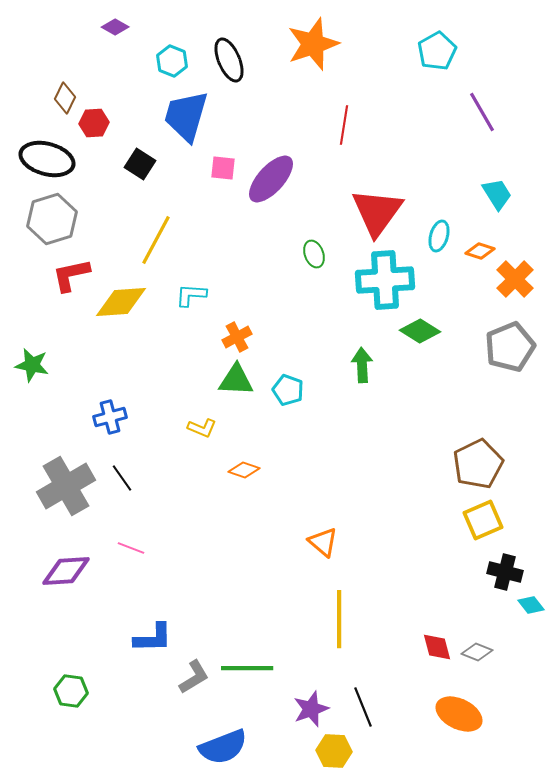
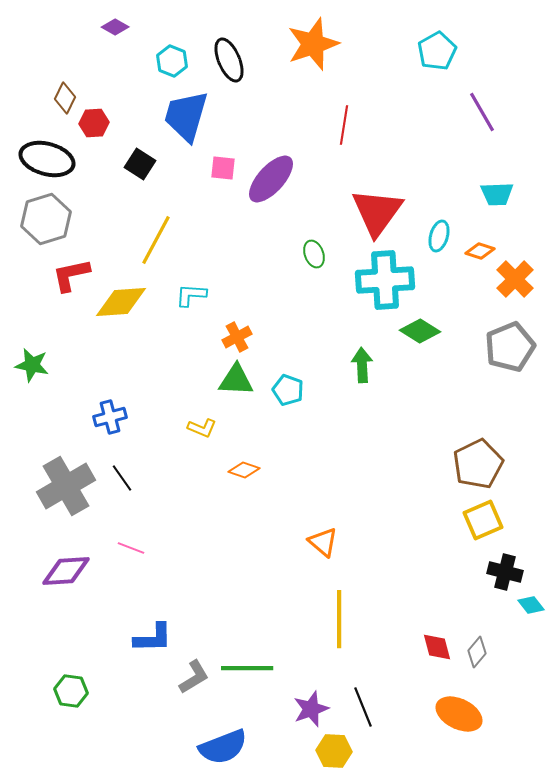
cyan trapezoid at (497, 194): rotated 120 degrees clockwise
gray hexagon at (52, 219): moved 6 px left
gray diamond at (477, 652): rotated 72 degrees counterclockwise
